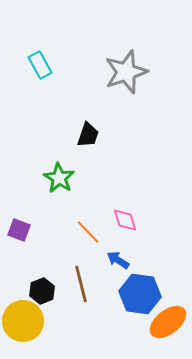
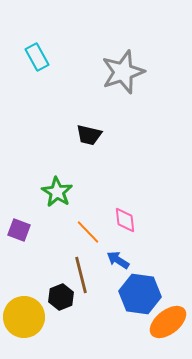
cyan rectangle: moved 3 px left, 8 px up
gray star: moved 3 px left
black trapezoid: moved 1 px right; rotated 84 degrees clockwise
green star: moved 2 px left, 14 px down
pink diamond: rotated 12 degrees clockwise
brown line: moved 9 px up
black hexagon: moved 19 px right, 6 px down
yellow circle: moved 1 px right, 4 px up
